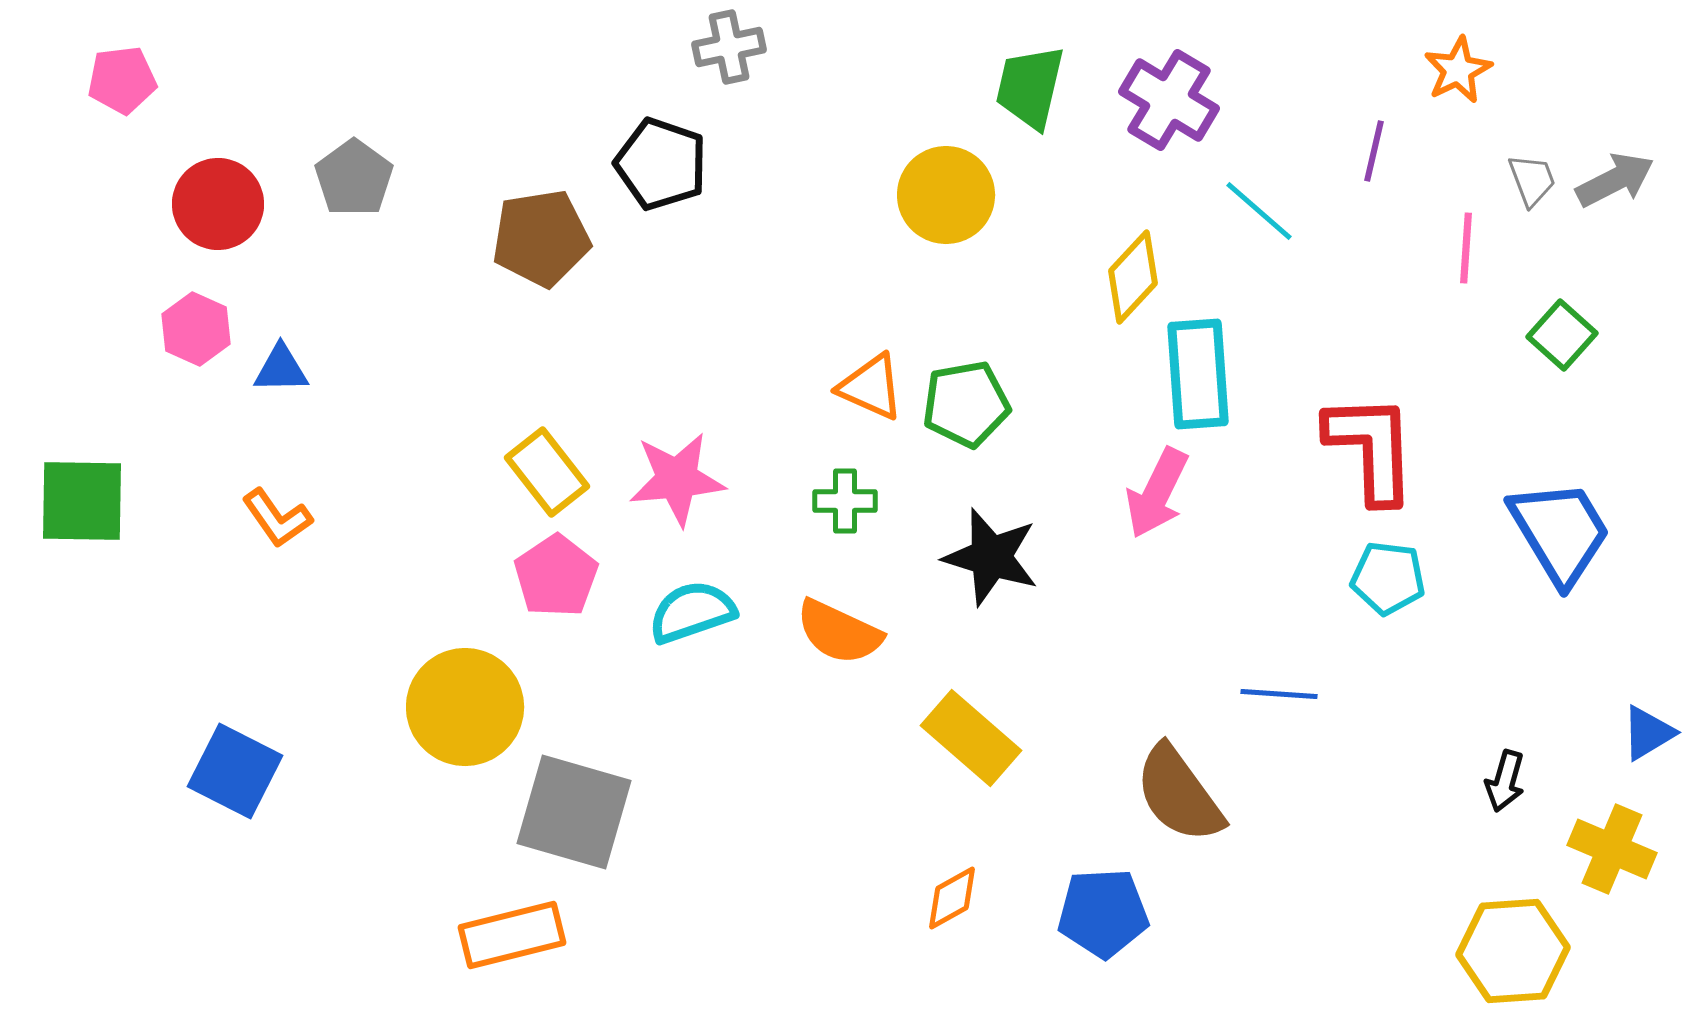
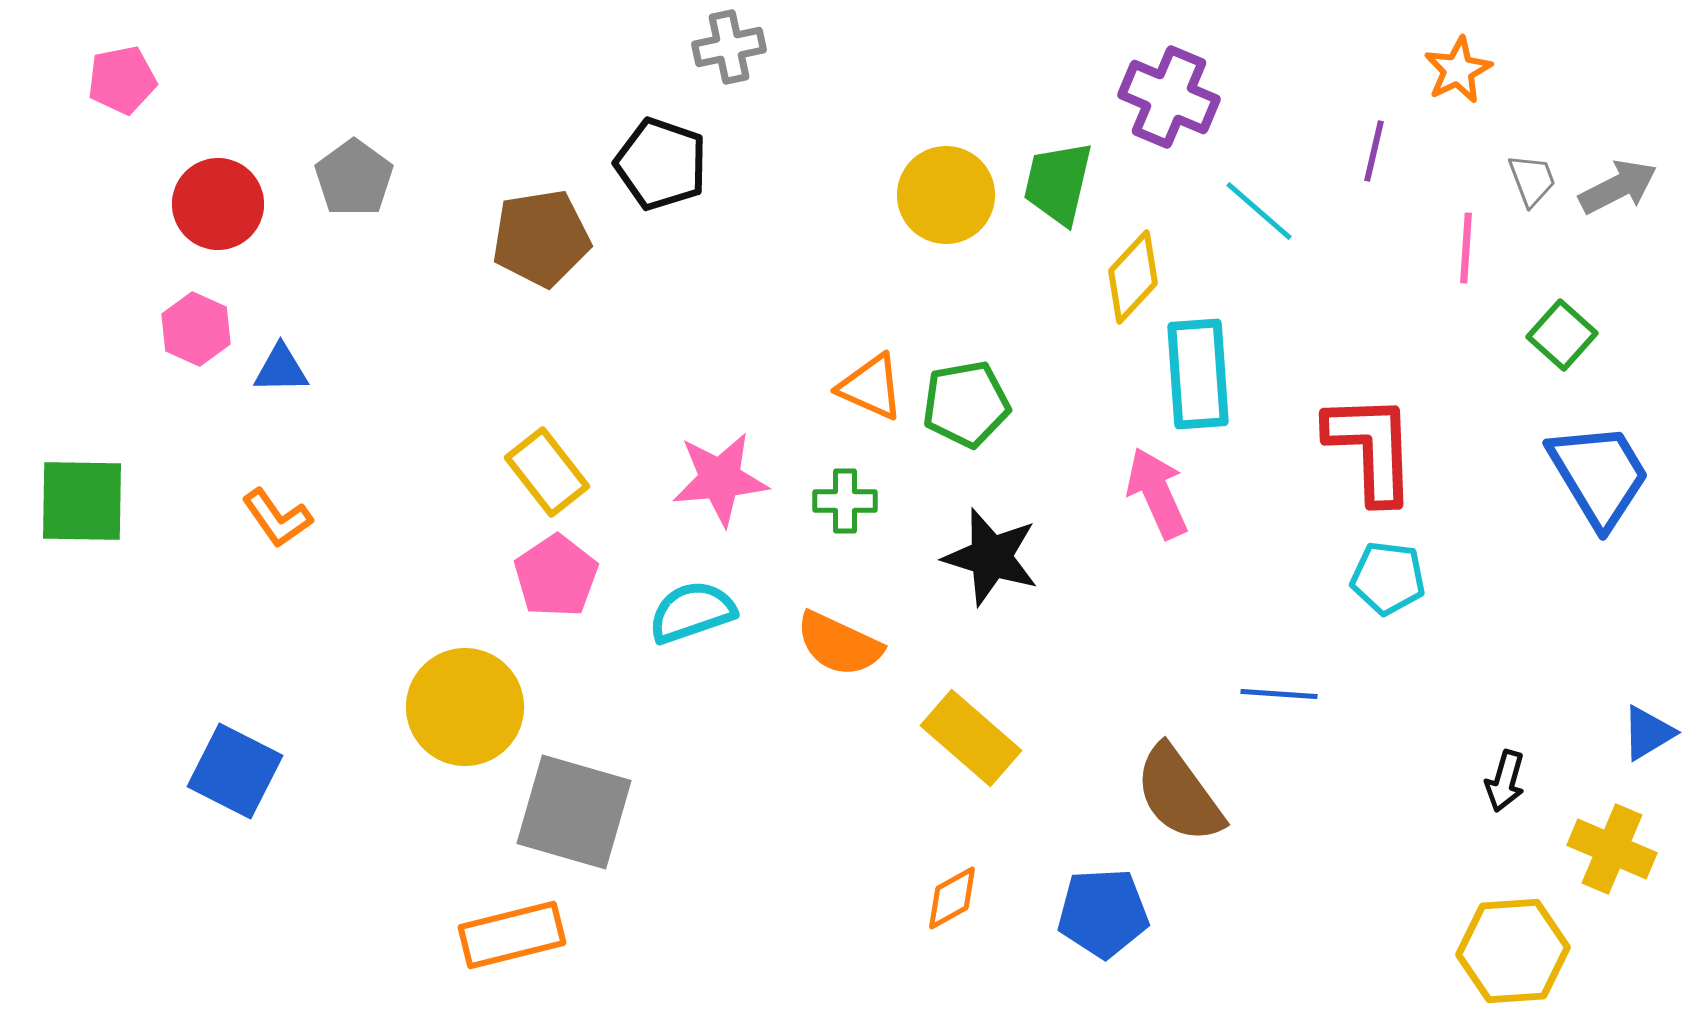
pink pentagon at (122, 80): rotated 4 degrees counterclockwise
green trapezoid at (1030, 87): moved 28 px right, 96 px down
purple cross at (1169, 100): moved 3 px up; rotated 8 degrees counterclockwise
gray arrow at (1615, 180): moved 3 px right, 7 px down
pink star at (677, 479): moved 43 px right
pink arrow at (1157, 493): rotated 130 degrees clockwise
blue trapezoid at (1560, 532): moved 39 px right, 57 px up
orange semicircle at (839, 632): moved 12 px down
